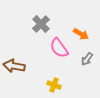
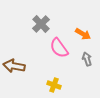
orange arrow: moved 2 px right
gray arrow: rotated 128 degrees clockwise
